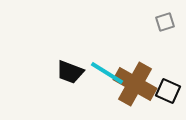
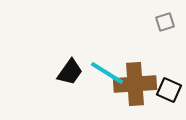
black trapezoid: rotated 76 degrees counterclockwise
brown cross: rotated 33 degrees counterclockwise
black square: moved 1 px right, 1 px up
